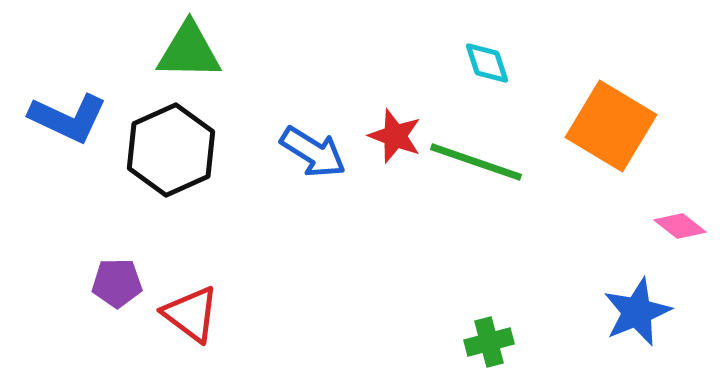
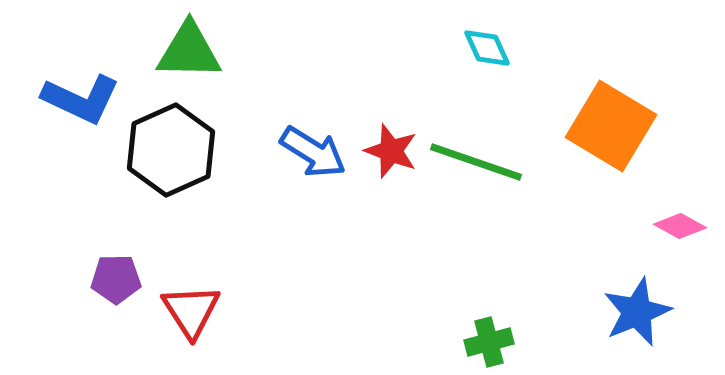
cyan diamond: moved 15 px up; rotated 6 degrees counterclockwise
blue L-shape: moved 13 px right, 19 px up
red star: moved 4 px left, 15 px down
pink diamond: rotated 9 degrees counterclockwise
purple pentagon: moved 1 px left, 4 px up
red triangle: moved 3 px up; rotated 20 degrees clockwise
